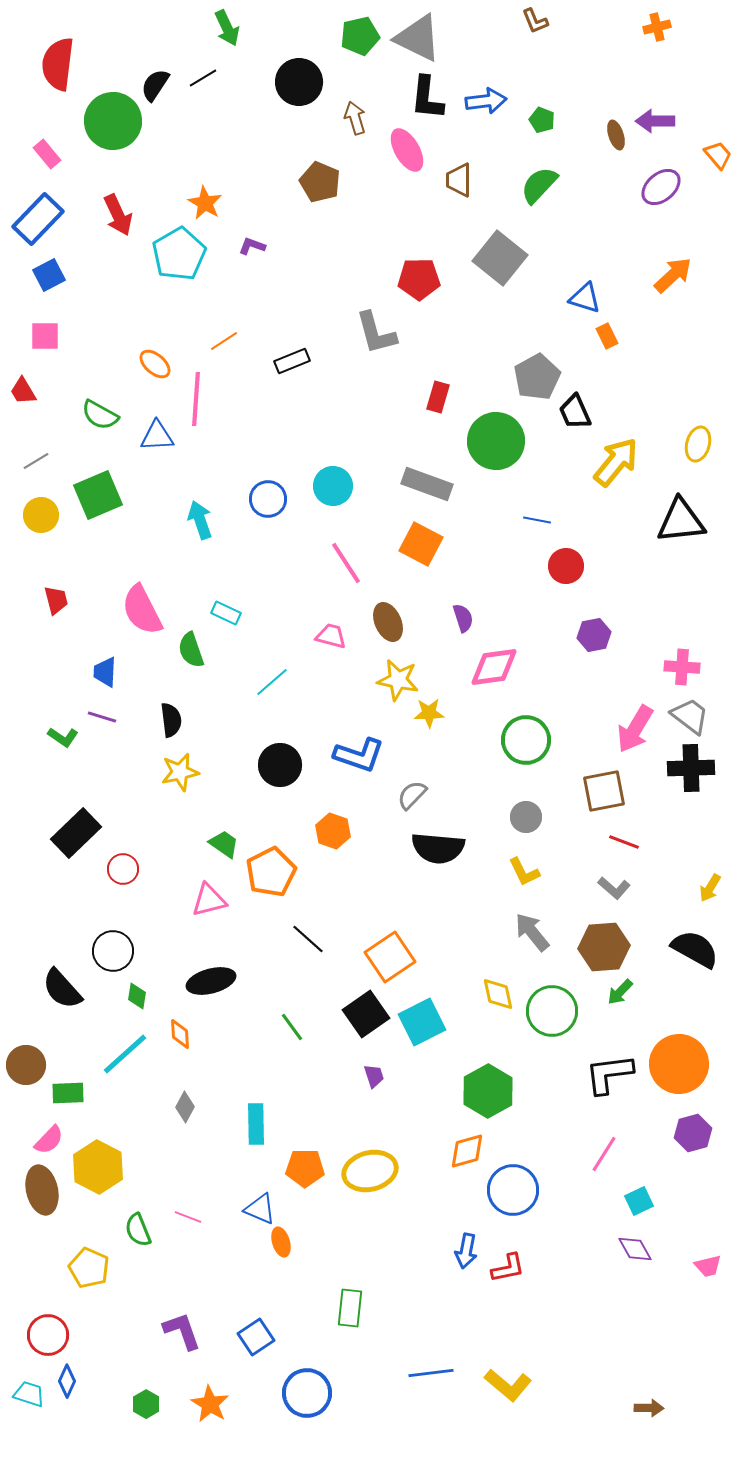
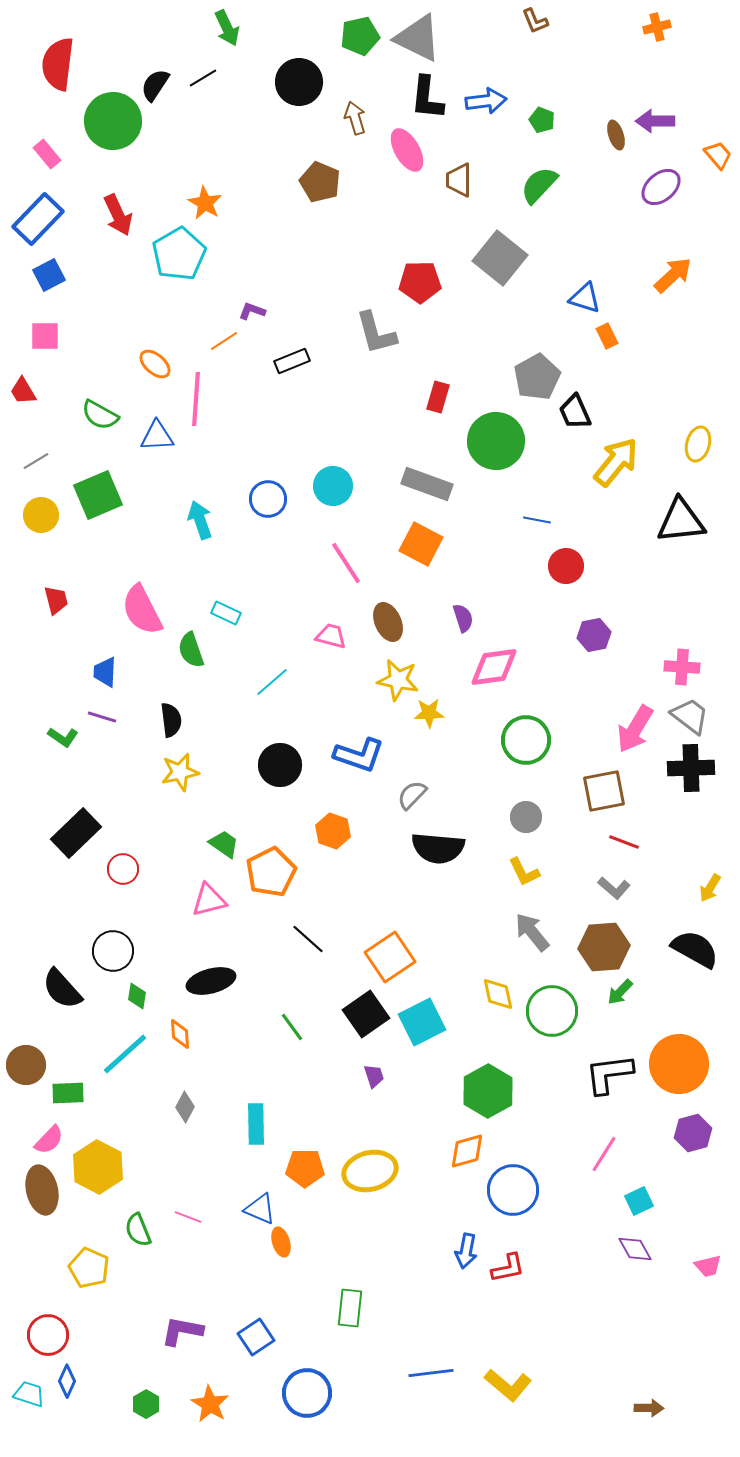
purple L-shape at (252, 246): moved 65 px down
red pentagon at (419, 279): moved 1 px right, 3 px down
purple L-shape at (182, 1331): rotated 60 degrees counterclockwise
